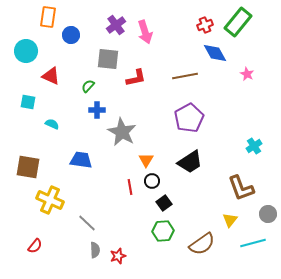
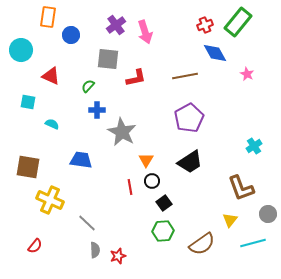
cyan circle: moved 5 px left, 1 px up
